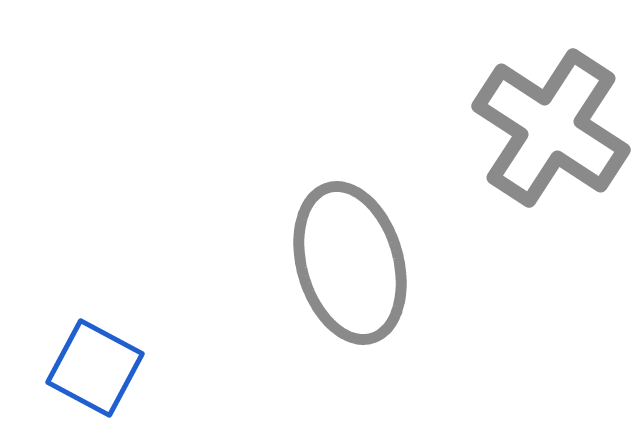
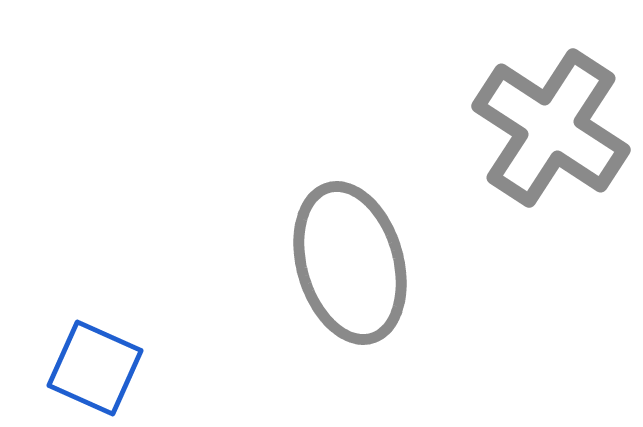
blue square: rotated 4 degrees counterclockwise
